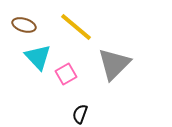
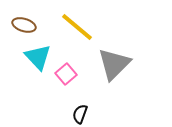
yellow line: moved 1 px right
pink square: rotated 10 degrees counterclockwise
